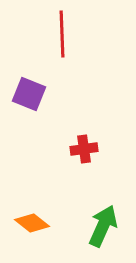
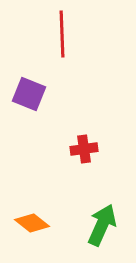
green arrow: moved 1 px left, 1 px up
